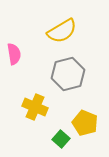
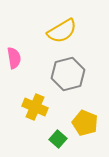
pink semicircle: moved 4 px down
green square: moved 3 px left
